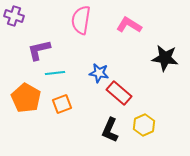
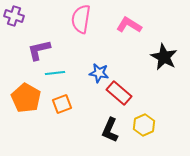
pink semicircle: moved 1 px up
black star: moved 1 px left, 1 px up; rotated 20 degrees clockwise
